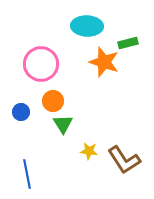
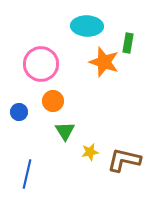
green rectangle: rotated 66 degrees counterclockwise
blue circle: moved 2 px left
green triangle: moved 2 px right, 7 px down
yellow star: moved 1 px right, 1 px down; rotated 18 degrees counterclockwise
brown L-shape: rotated 136 degrees clockwise
blue line: rotated 24 degrees clockwise
